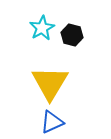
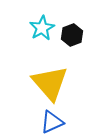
black hexagon: rotated 25 degrees clockwise
yellow triangle: rotated 12 degrees counterclockwise
